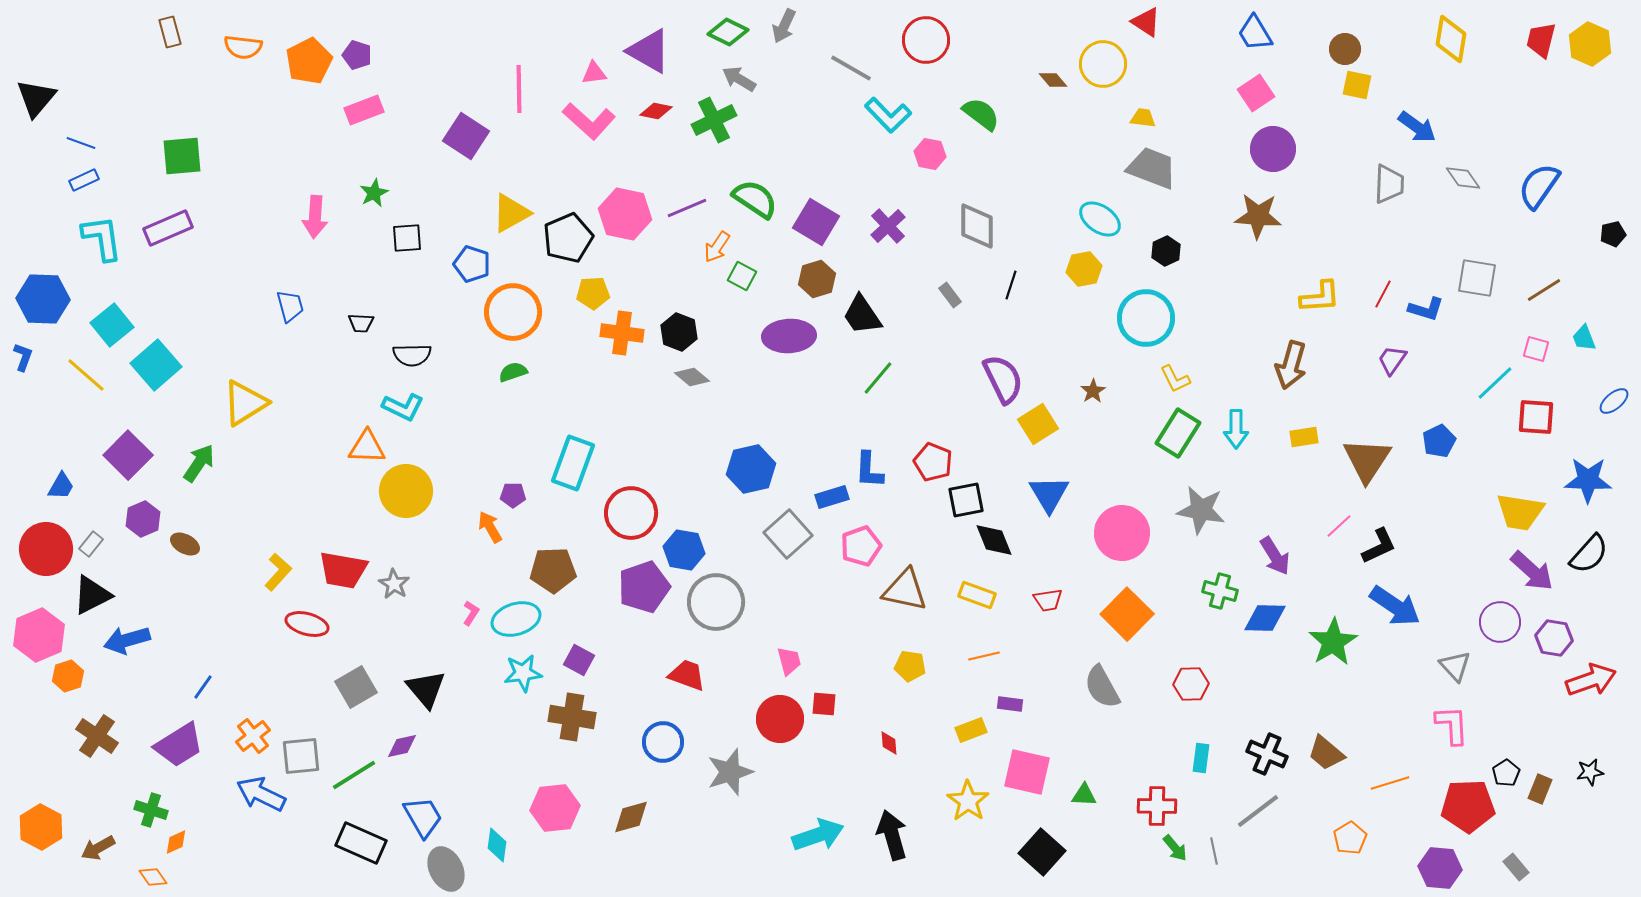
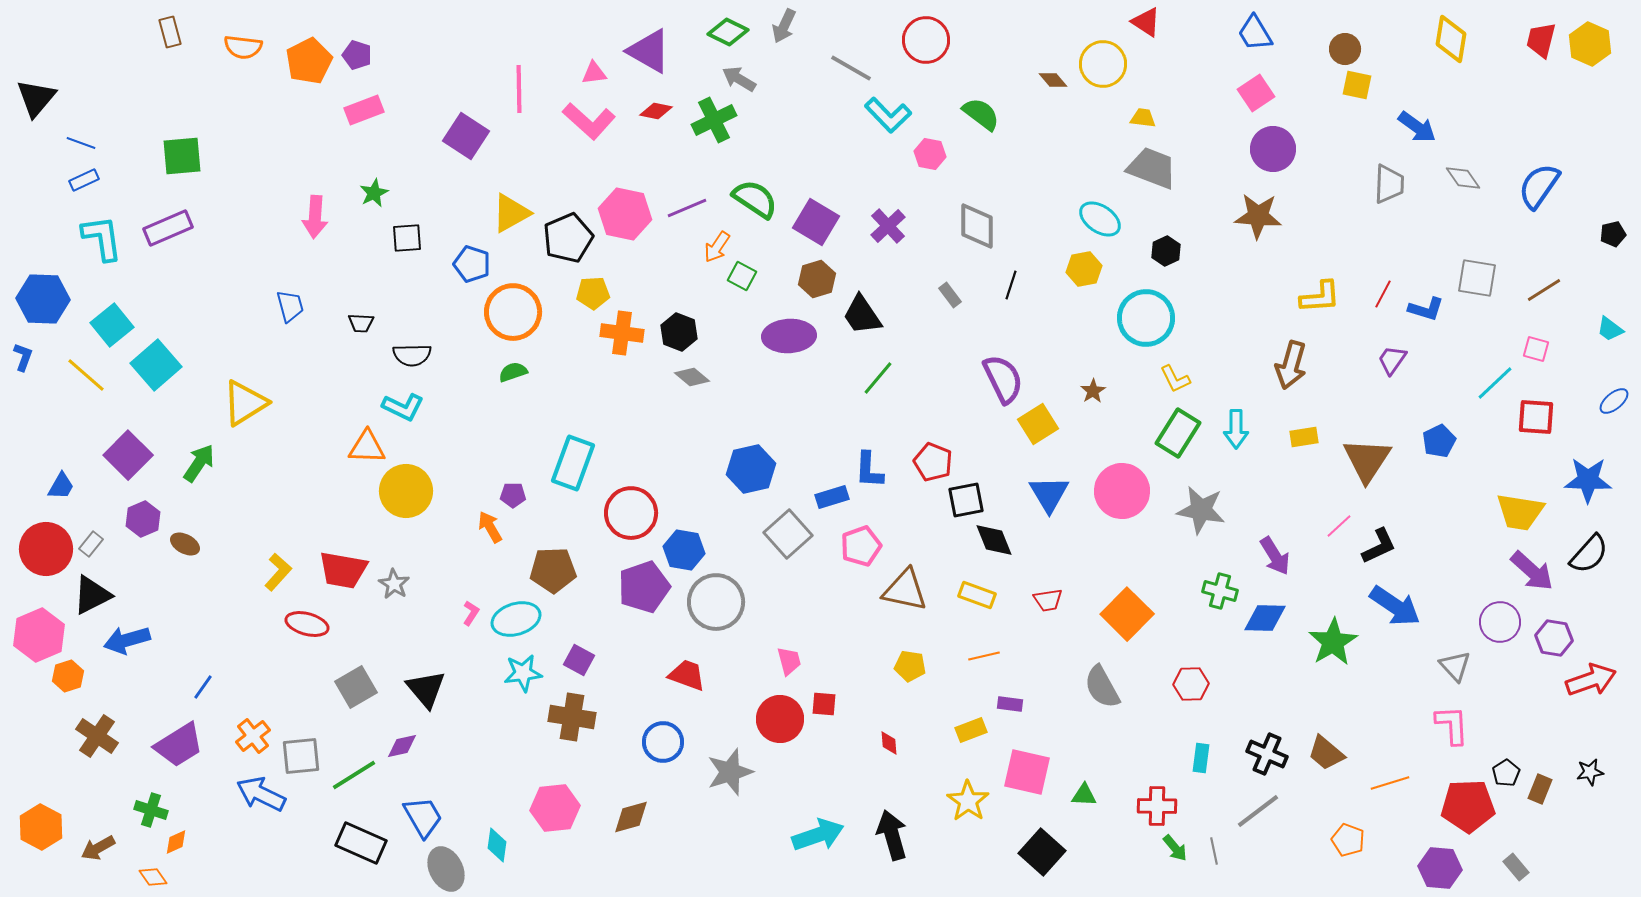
cyan trapezoid at (1584, 338): moved 26 px right, 9 px up; rotated 32 degrees counterclockwise
pink circle at (1122, 533): moved 42 px up
orange pentagon at (1350, 838): moved 2 px left, 2 px down; rotated 20 degrees counterclockwise
